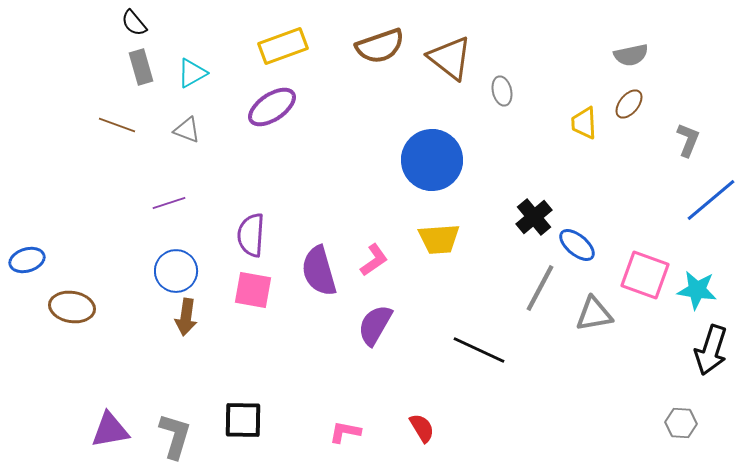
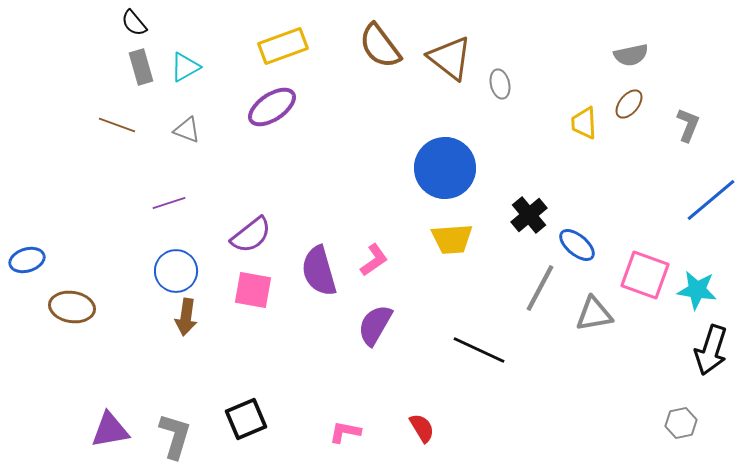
brown semicircle at (380, 46): rotated 72 degrees clockwise
cyan triangle at (192, 73): moved 7 px left, 6 px up
gray ellipse at (502, 91): moved 2 px left, 7 px up
gray L-shape at (688, 140): moved 15 px up
blue circle at (432, 160): moved 13 px right, 8 px down
black cross at (534, 217): moved 5 px left, 2 px up
purple semicircle at (251, 235): rotated 132 degrees counterclockwise
yellow trapezoid at (439, 239): moved 13 px right
black square at (243, 420): moved 3 px right, 1 px up; rotated 24 degrees counterclockwise
gray hexagon at (681, 423): rotated 16 degrees counterclockwise
